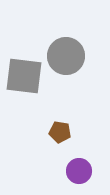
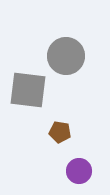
gray square: moved 4 px right, 14 px down
